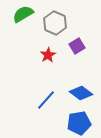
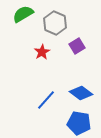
red star: moved 6 px left, 3 px up
blue pentagon: rotated 20 degrees clockwise
